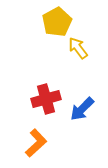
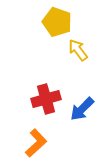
yellow pentagon: rotated 24 degrees counterclockwise
yellow arrow: moved 2 px down
